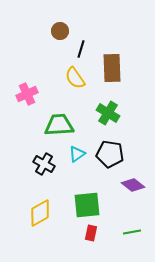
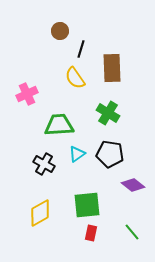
green line: rotated 60 degrees clockwise
